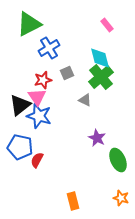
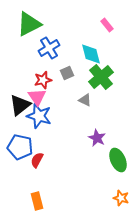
cyan diamond: moved 9 px left, 4 px up
orange rectangle: moved 36 px left
